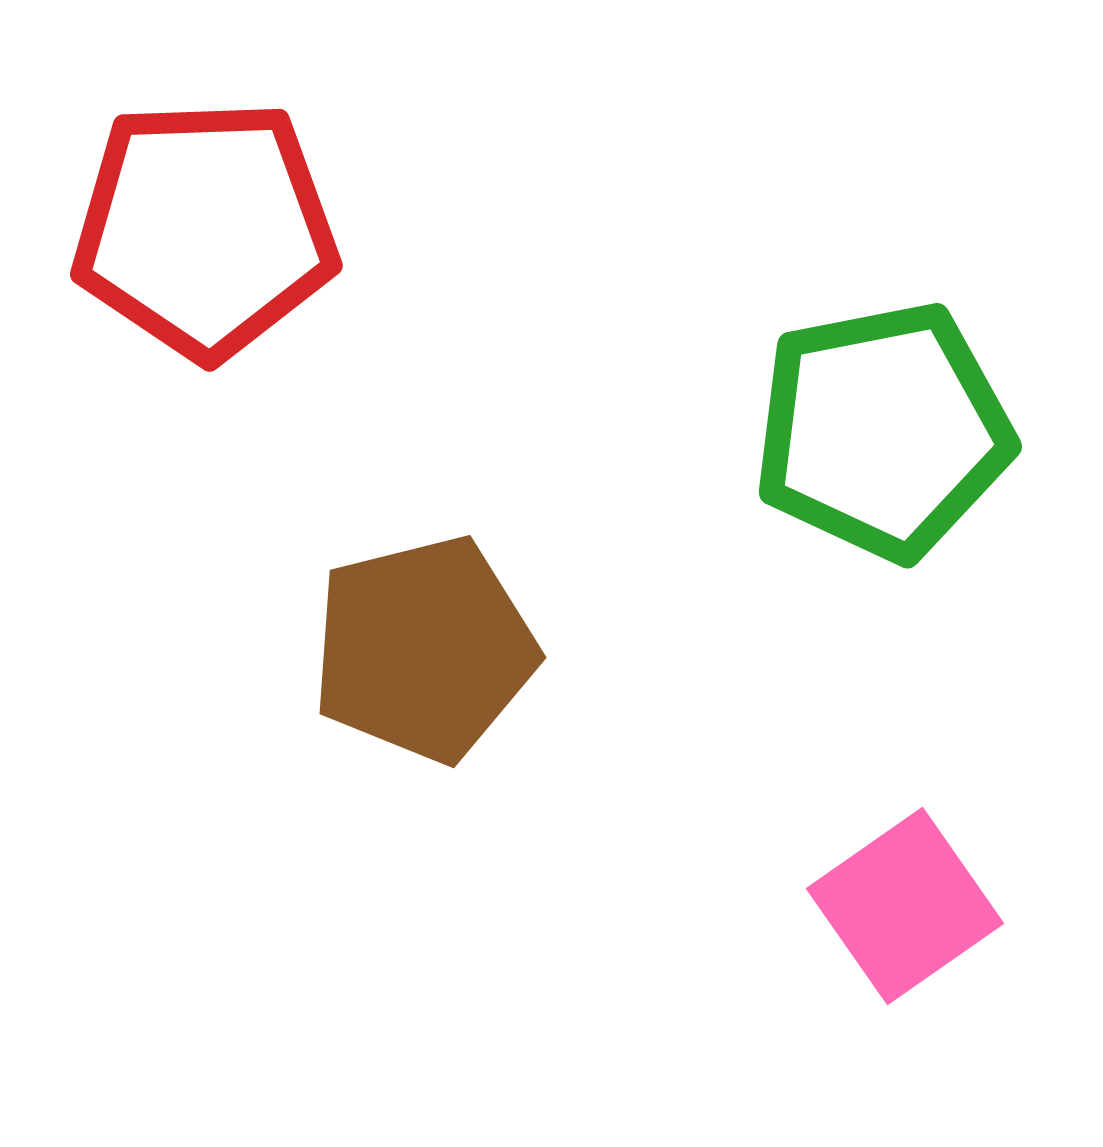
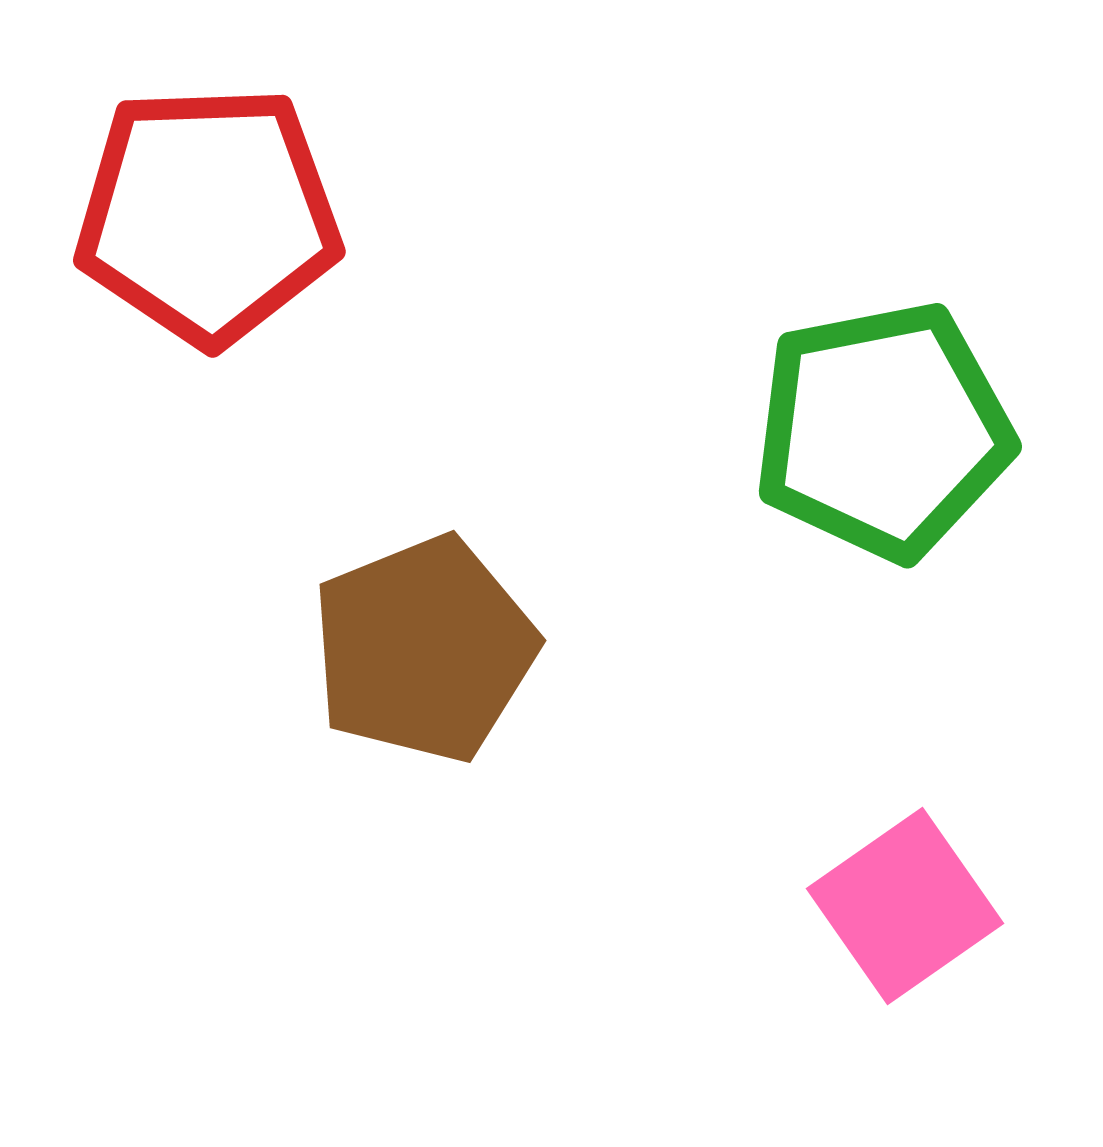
red pentagon: moved 3 px right, 14 px up
brown pentagon: rotated 8 degrees counterclockwise
